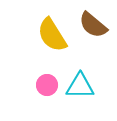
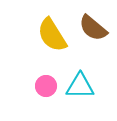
brown semicircle: moved 3 px down
pink circle: moved 1 px left, 1 px down
